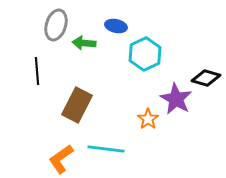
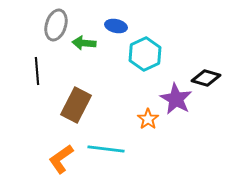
brown rectangle: moved 1 px left
